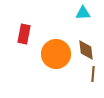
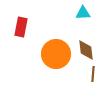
red rectangle: moved 3 px left, 7 px up
